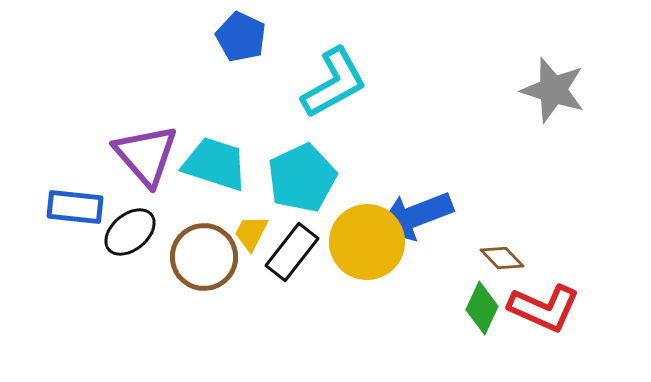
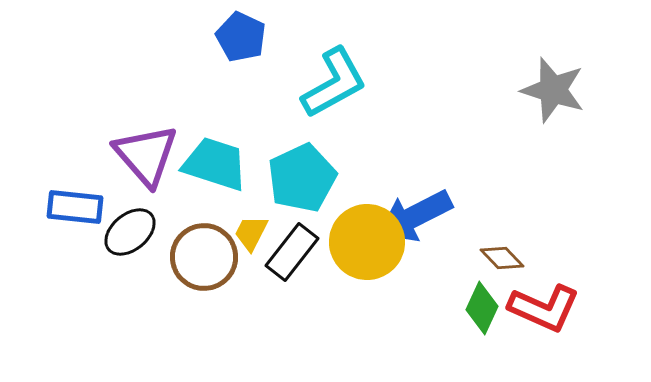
blue arrow: rotated 6 degrees counterclockwise
